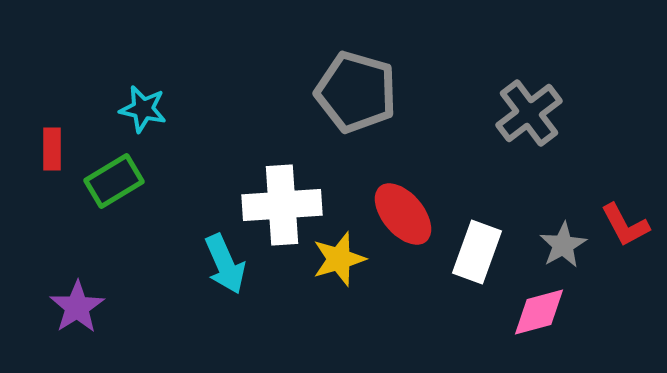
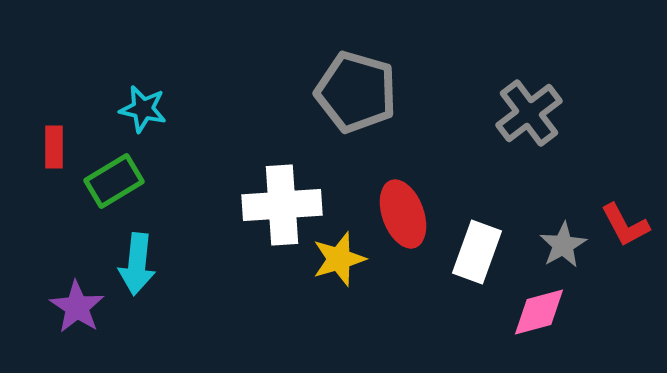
red rectangle: moved 2 px right, 2 px up
red ellipse: rotated 20 degrees clockwise
cyan arrow: moved 88 px left; rotated 30 degrees clockwise
purple star: rotated 6 degrees counterclockwise
